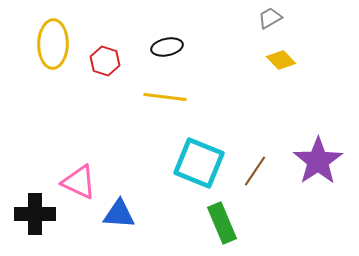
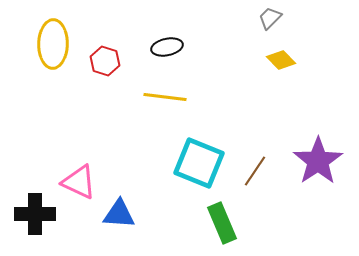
gray trapezoid: rotated 15 degrees counterclockwise
